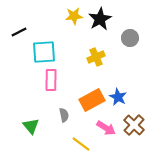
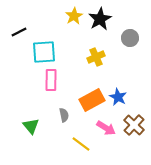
yellow star: rotated 24 degrees counterclockwise
